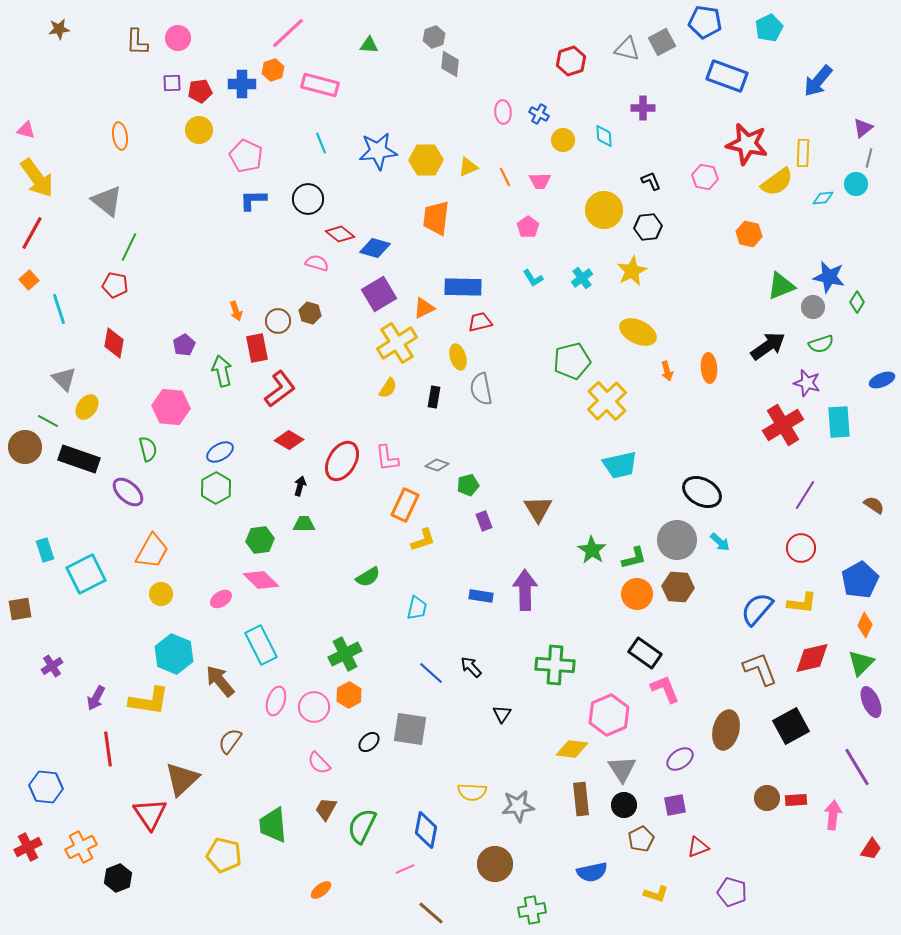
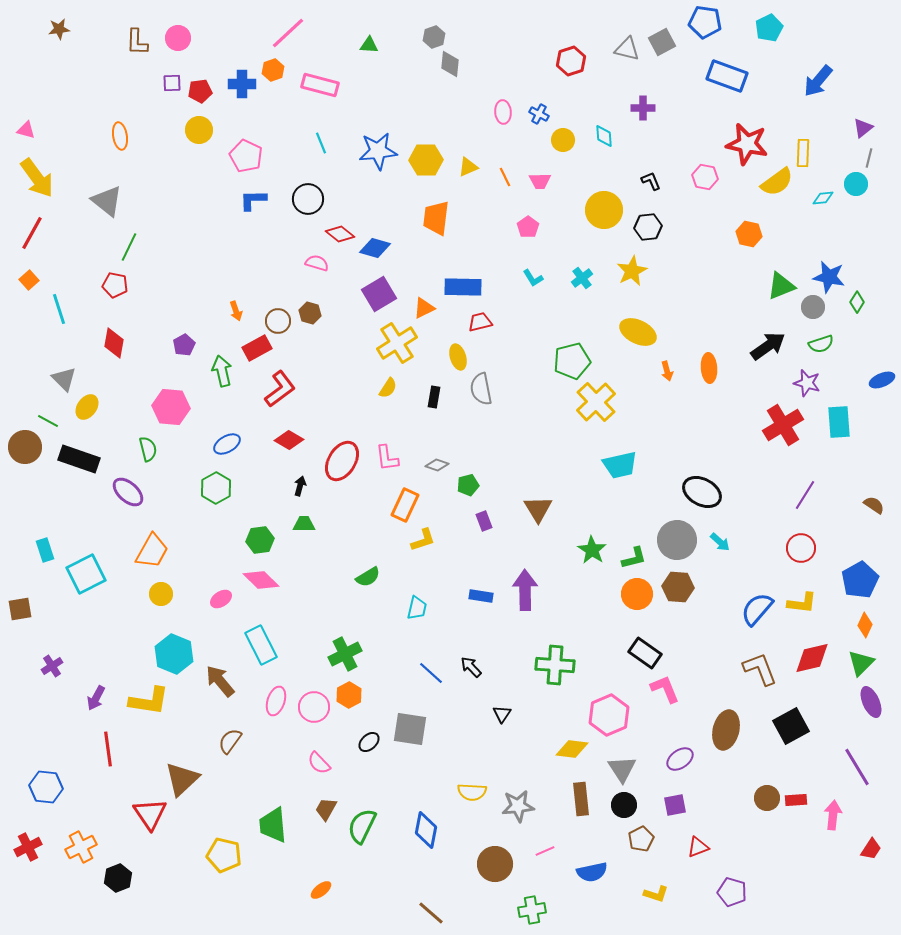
red rectangle at (257, 348): rotated 72 degrees clockwise
yellow cross at (607, 401): moved 11 px left, 1 px down
blue ellipse at (220, 452): moved 7 px right, 8 px up
pink line at (405, 869): moved 140 px right, 18 px up
